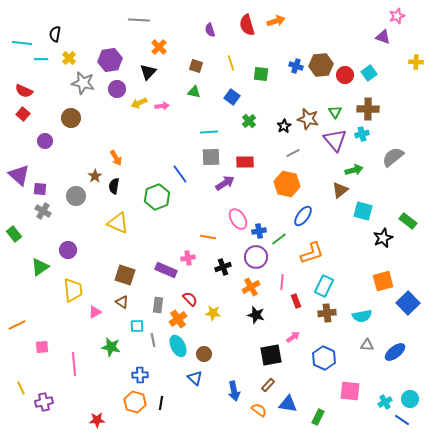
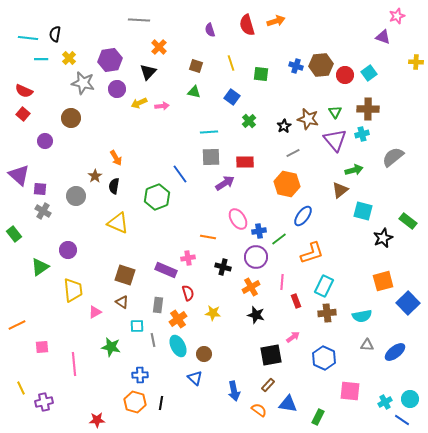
cyan line at (22, 43): moved 6 px right, 5 px up
black cross at (223, 267): rotated 35 degrees clockwise
red semicircle at (190, 299): moved 2 px left, 6 px up; rotated 28 degrees clockwise
